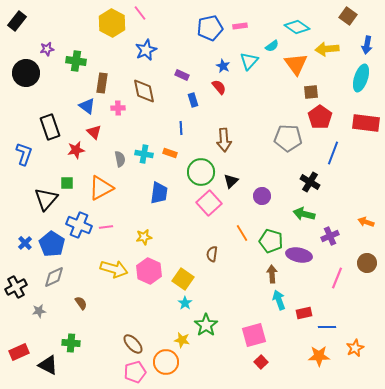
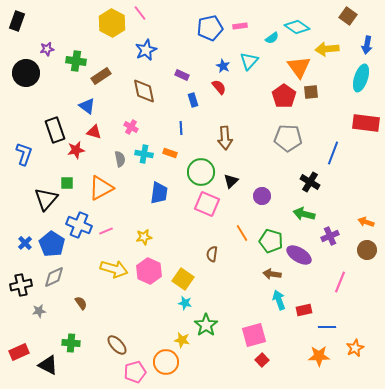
black rectangle at (17, 21): rotated 18 degrees counterclockwise
cyan semicircle at (272, 46): moved 8 px up
orange triangle at (296, 64): moved 3 px right, 3 px down
brown rectangle at (102, 83): moved 1 px left, 7 px up; rotated 48 degrees clockwise
pink cross at (118, 108): moved 13 px right, 19 px down; rotated 32 degrees clockwise
red pentagon at (320, 117): moved 36 px left, 21 px up
black rectangle at (50, 127): moved 5 px right, 3 px down
red triangle at (94, 132): rotated 28 degrees counterclockwise
brown arrow at (224, 140): moved 1 px right, 2 px up
pink square at (209, 203): moved 2 px left, 1 px down; rotated 25 degrees counterclockwise
pink line at (106, 227): moved 4 px down; rotated 16 degrees counterclockwise
purple ellipse at (299, 255): rotated 20 degrees clockwise
brown circle at (367, 263): moved 13 px up
brown arrow at (272, 274): rotated 78 degrees counterclockwise
pink line at (337, 278): moved 3 px right, 4 px down
black cross at (16, 287): moved 5 px right, 2 px up; rotated 15 degrees clockwise
cyan star at (185, 303): rotated 24 degrees counterclockwise
red rectangle at (304, 313): moved 3 px up
brown ellipse at (133, 344): moved 16 px left, 1 px down
red square at (261, 362): moved 1 px right, 2 px up
